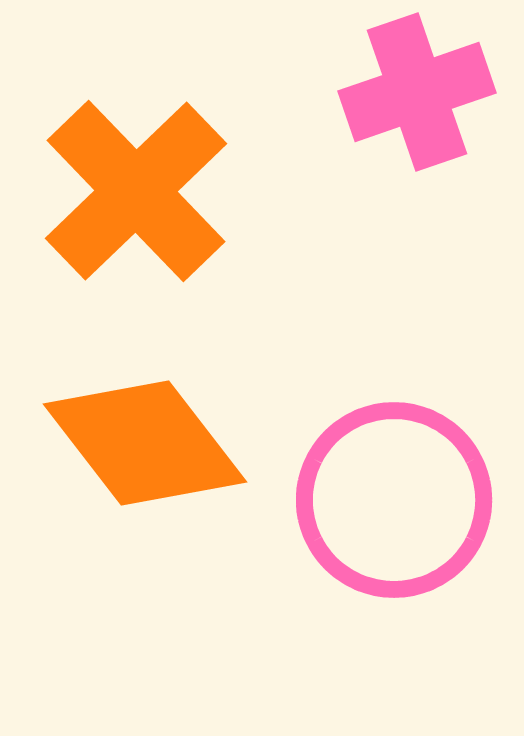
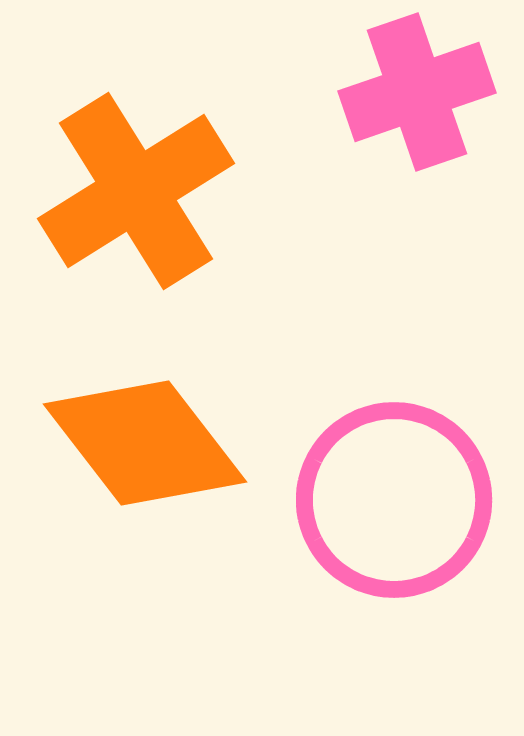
orange cross: rotated 12 degrees clockwise
